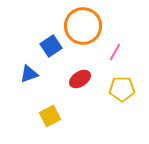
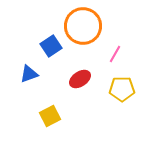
pink line: moved 2 px down
